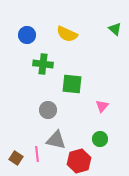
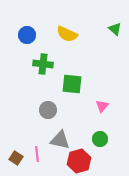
gray triangle: moved 4 px right
